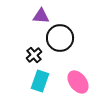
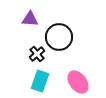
purple triangle: moved 11 px left, 3 px down
black circle: moved 1 px left, 1 px up
black cross: moved 3 px right, 1 px up
